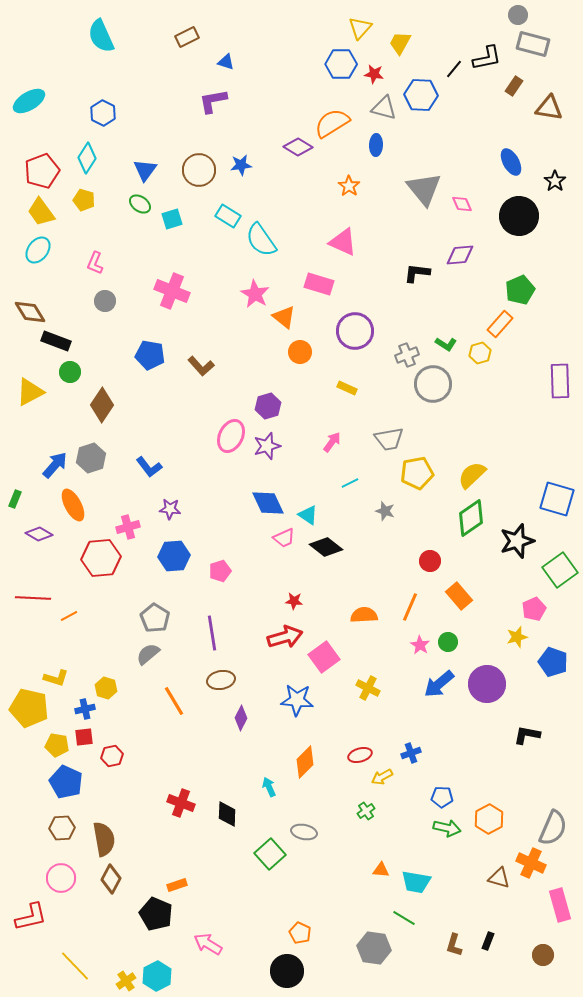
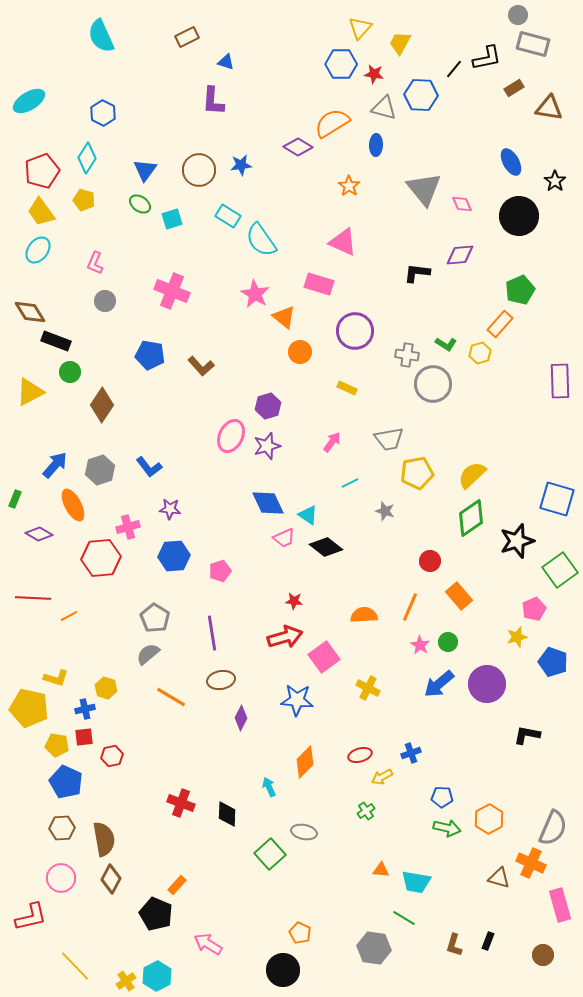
brown rectangle at (514, 86): moved 2 px down; rotated 24 degrees clockwise
purple L-shape at (213, 101): rotated 76 degrees counterclockwise
gray cross at (407, 355): rotated 30 degrees clockwise
gray hexagon at (91, 458): moved 9 px right, 12 px down
orange line at (174, 701): moved 3 px left, 4 px up; rotated 28 degrees counterclockwise
orange rectangle at (177, 885): rotated 30 degrees counterclockwise
black circle at (287, 971): moved 4 px left, 1 px up
